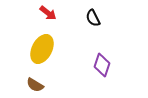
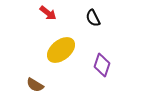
yellow ellipse: moved 19 px right, 1 px down; rotated 24 degrees clockwise
